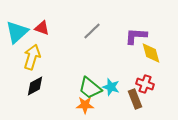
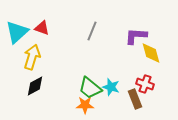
gray line: rotated 24 degrees counterclockwise
